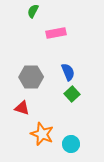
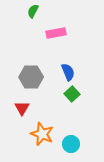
red triangle: rotated 42 degrees clockwise
